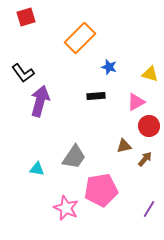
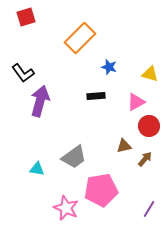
gray trapezoid: rotated 20 degrees clockwise
